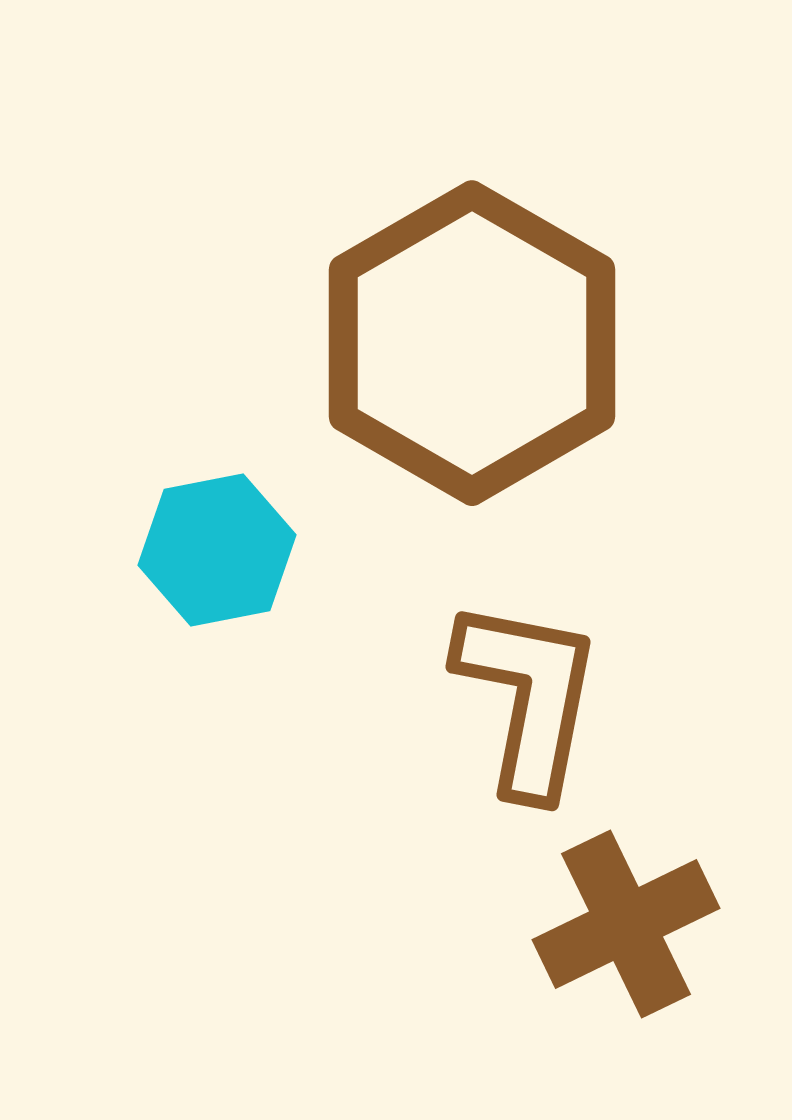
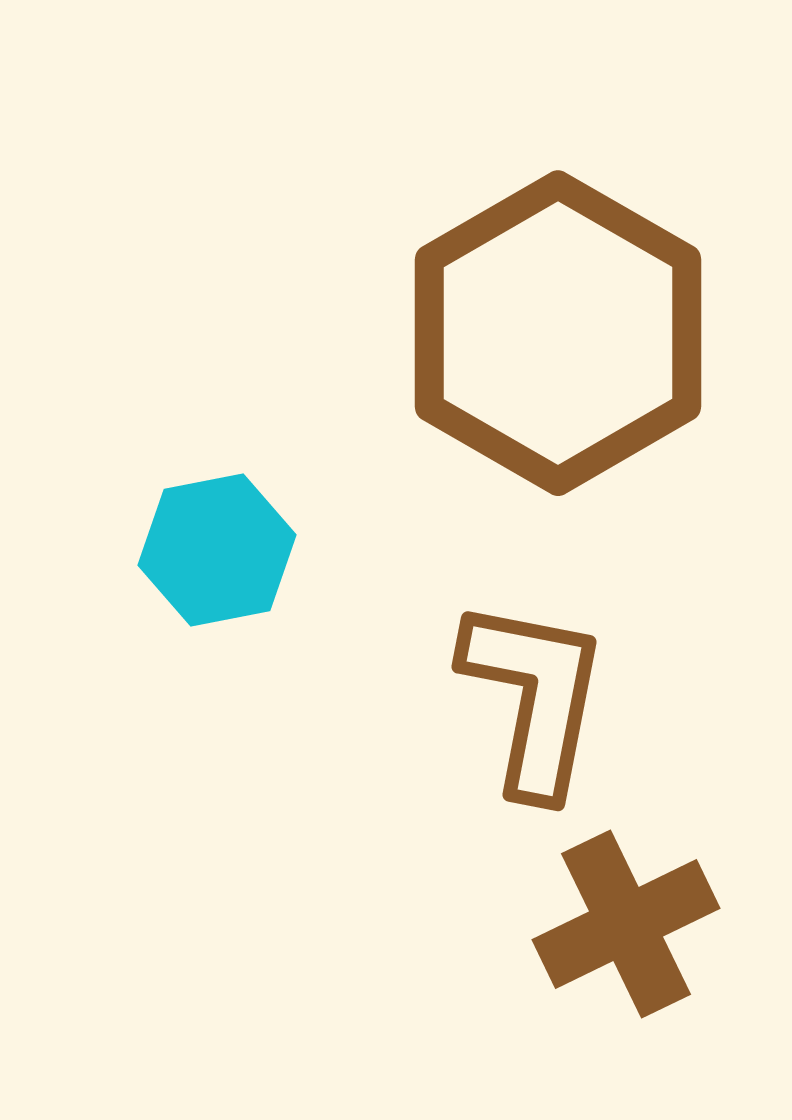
brown hexagon: moved 86 px right, 10 px up
brown L-shape: moved 6 px right
